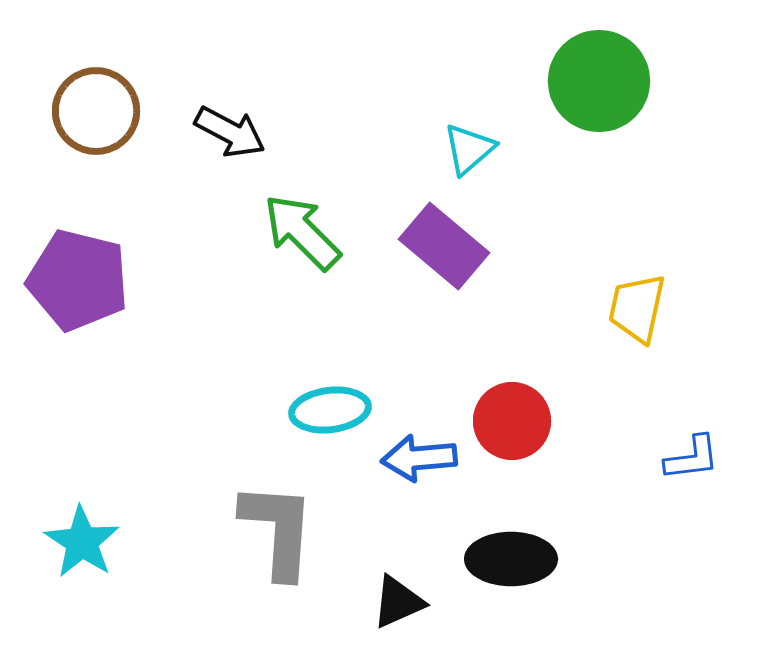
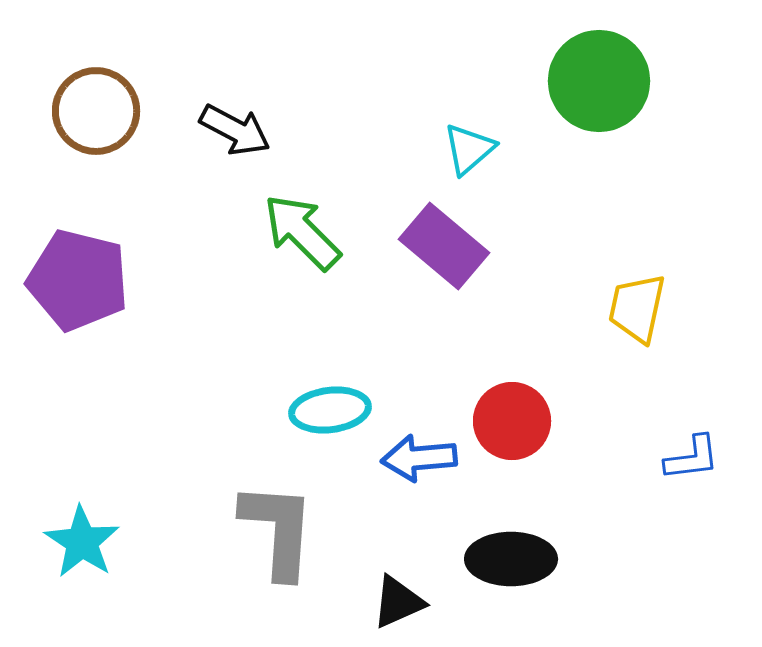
black arrow: moved 5 px right, 2 px up
